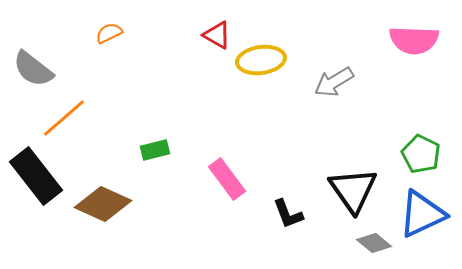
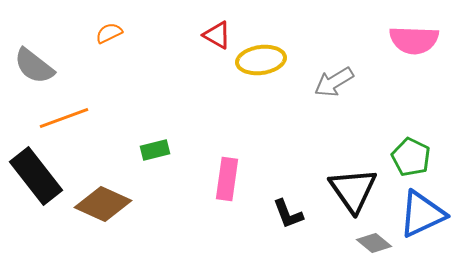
gray semicircle: moved 1 px right, 3 px up
orange line: rotated 21 degrees clockwise
green pentagon: moved 10 px left, 3 px down
pink rectangle: rotated 45 degrees clockwise
